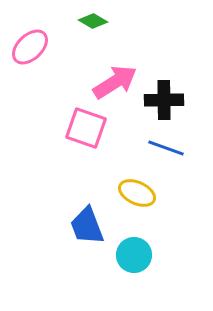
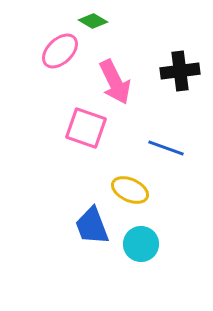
pink ellipse: moved 30 px right, 4 px down
pink arrow: rotated 96 degrees clockwise
black cross: moved 16 px right, 29 px up; rotated 6 degrees counterclockwise
yellow ellipse: moved 7 px left, 3 px up
blue trapezoid: moved 5 px right
cyan circle: moved 7 px right, 11 px up
